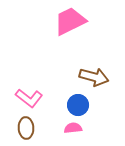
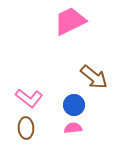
brown arrow: rotated 24 degrees clockwise
blue circle: moved 4 px left
